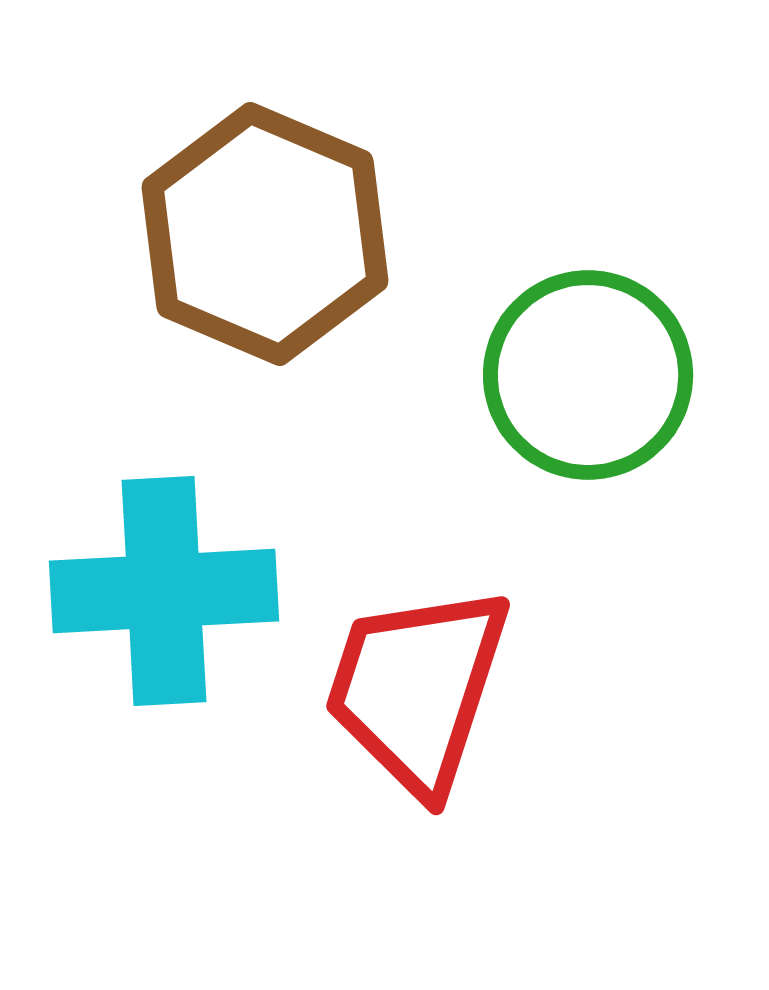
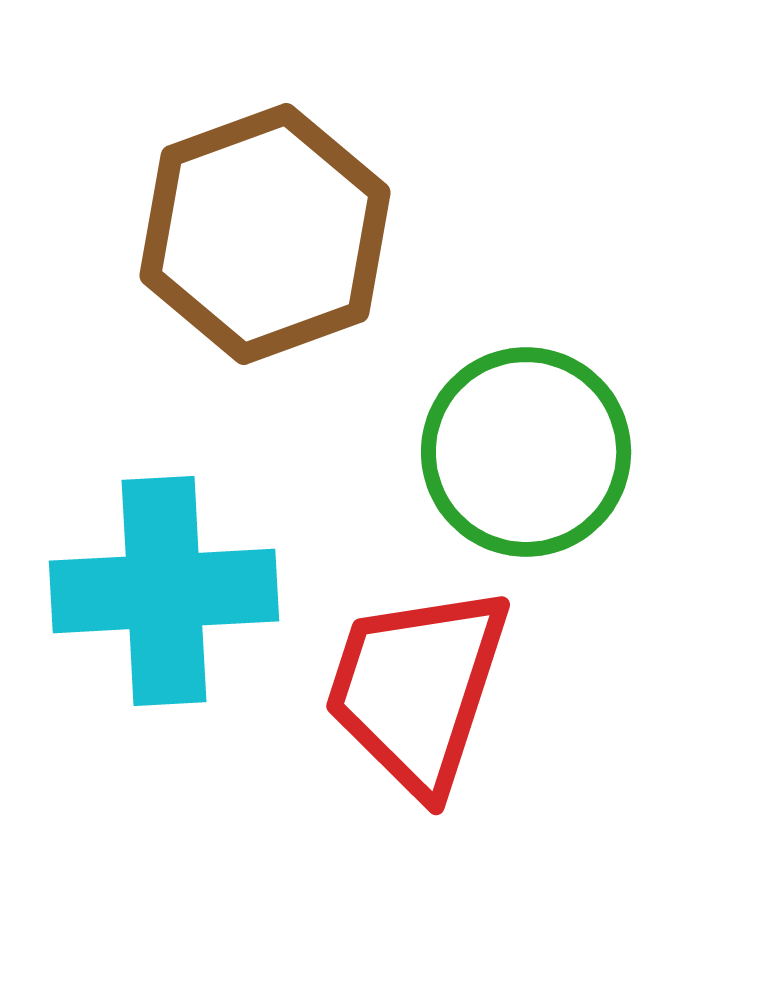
brown hexagon: rotated 17 degrees clockwise
green circle: moved 62 px left, 77 px down
